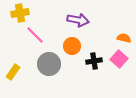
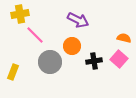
yellow cross: moved 1 px down
purple arrow: rotated 15 degrees clockwise
gray circle: moved 1 px right, 2 px up
yellow rectangle: rotated 14 degrees counterclockwise
